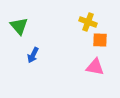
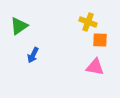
green triangle: rotated 36 degrees clockwise
